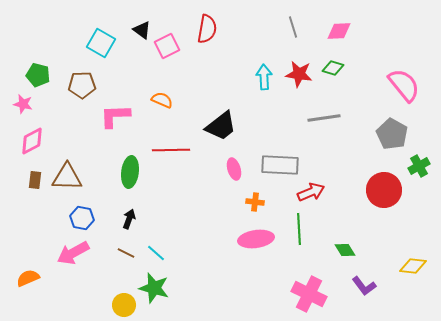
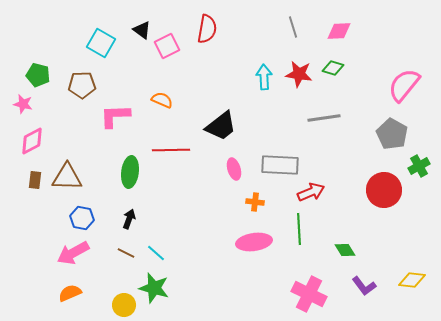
pink semicircle at (404, 85): rotated 102 degrees counterclockwise
pink ellipse at (256, 239): moved 2 px left, 3 px down
yellow diamond at (413, 266): moved 1 px left, 14 px down
orange semicircle at (28, 278): moved 42 px right, 15 px down
